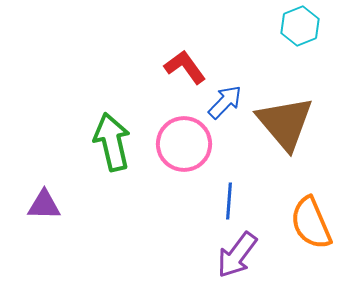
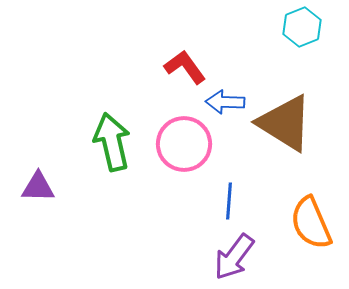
cyan hexagon: moved 2 px right, 1 px down
blue arrow: rotated 132 degrees counterclockwise
brown triangle: rotated 18 degrees counterclockwise
purple triangle: moved 6 px left, 18 px up
purple arrow: moved 3 px left, 2 px down
